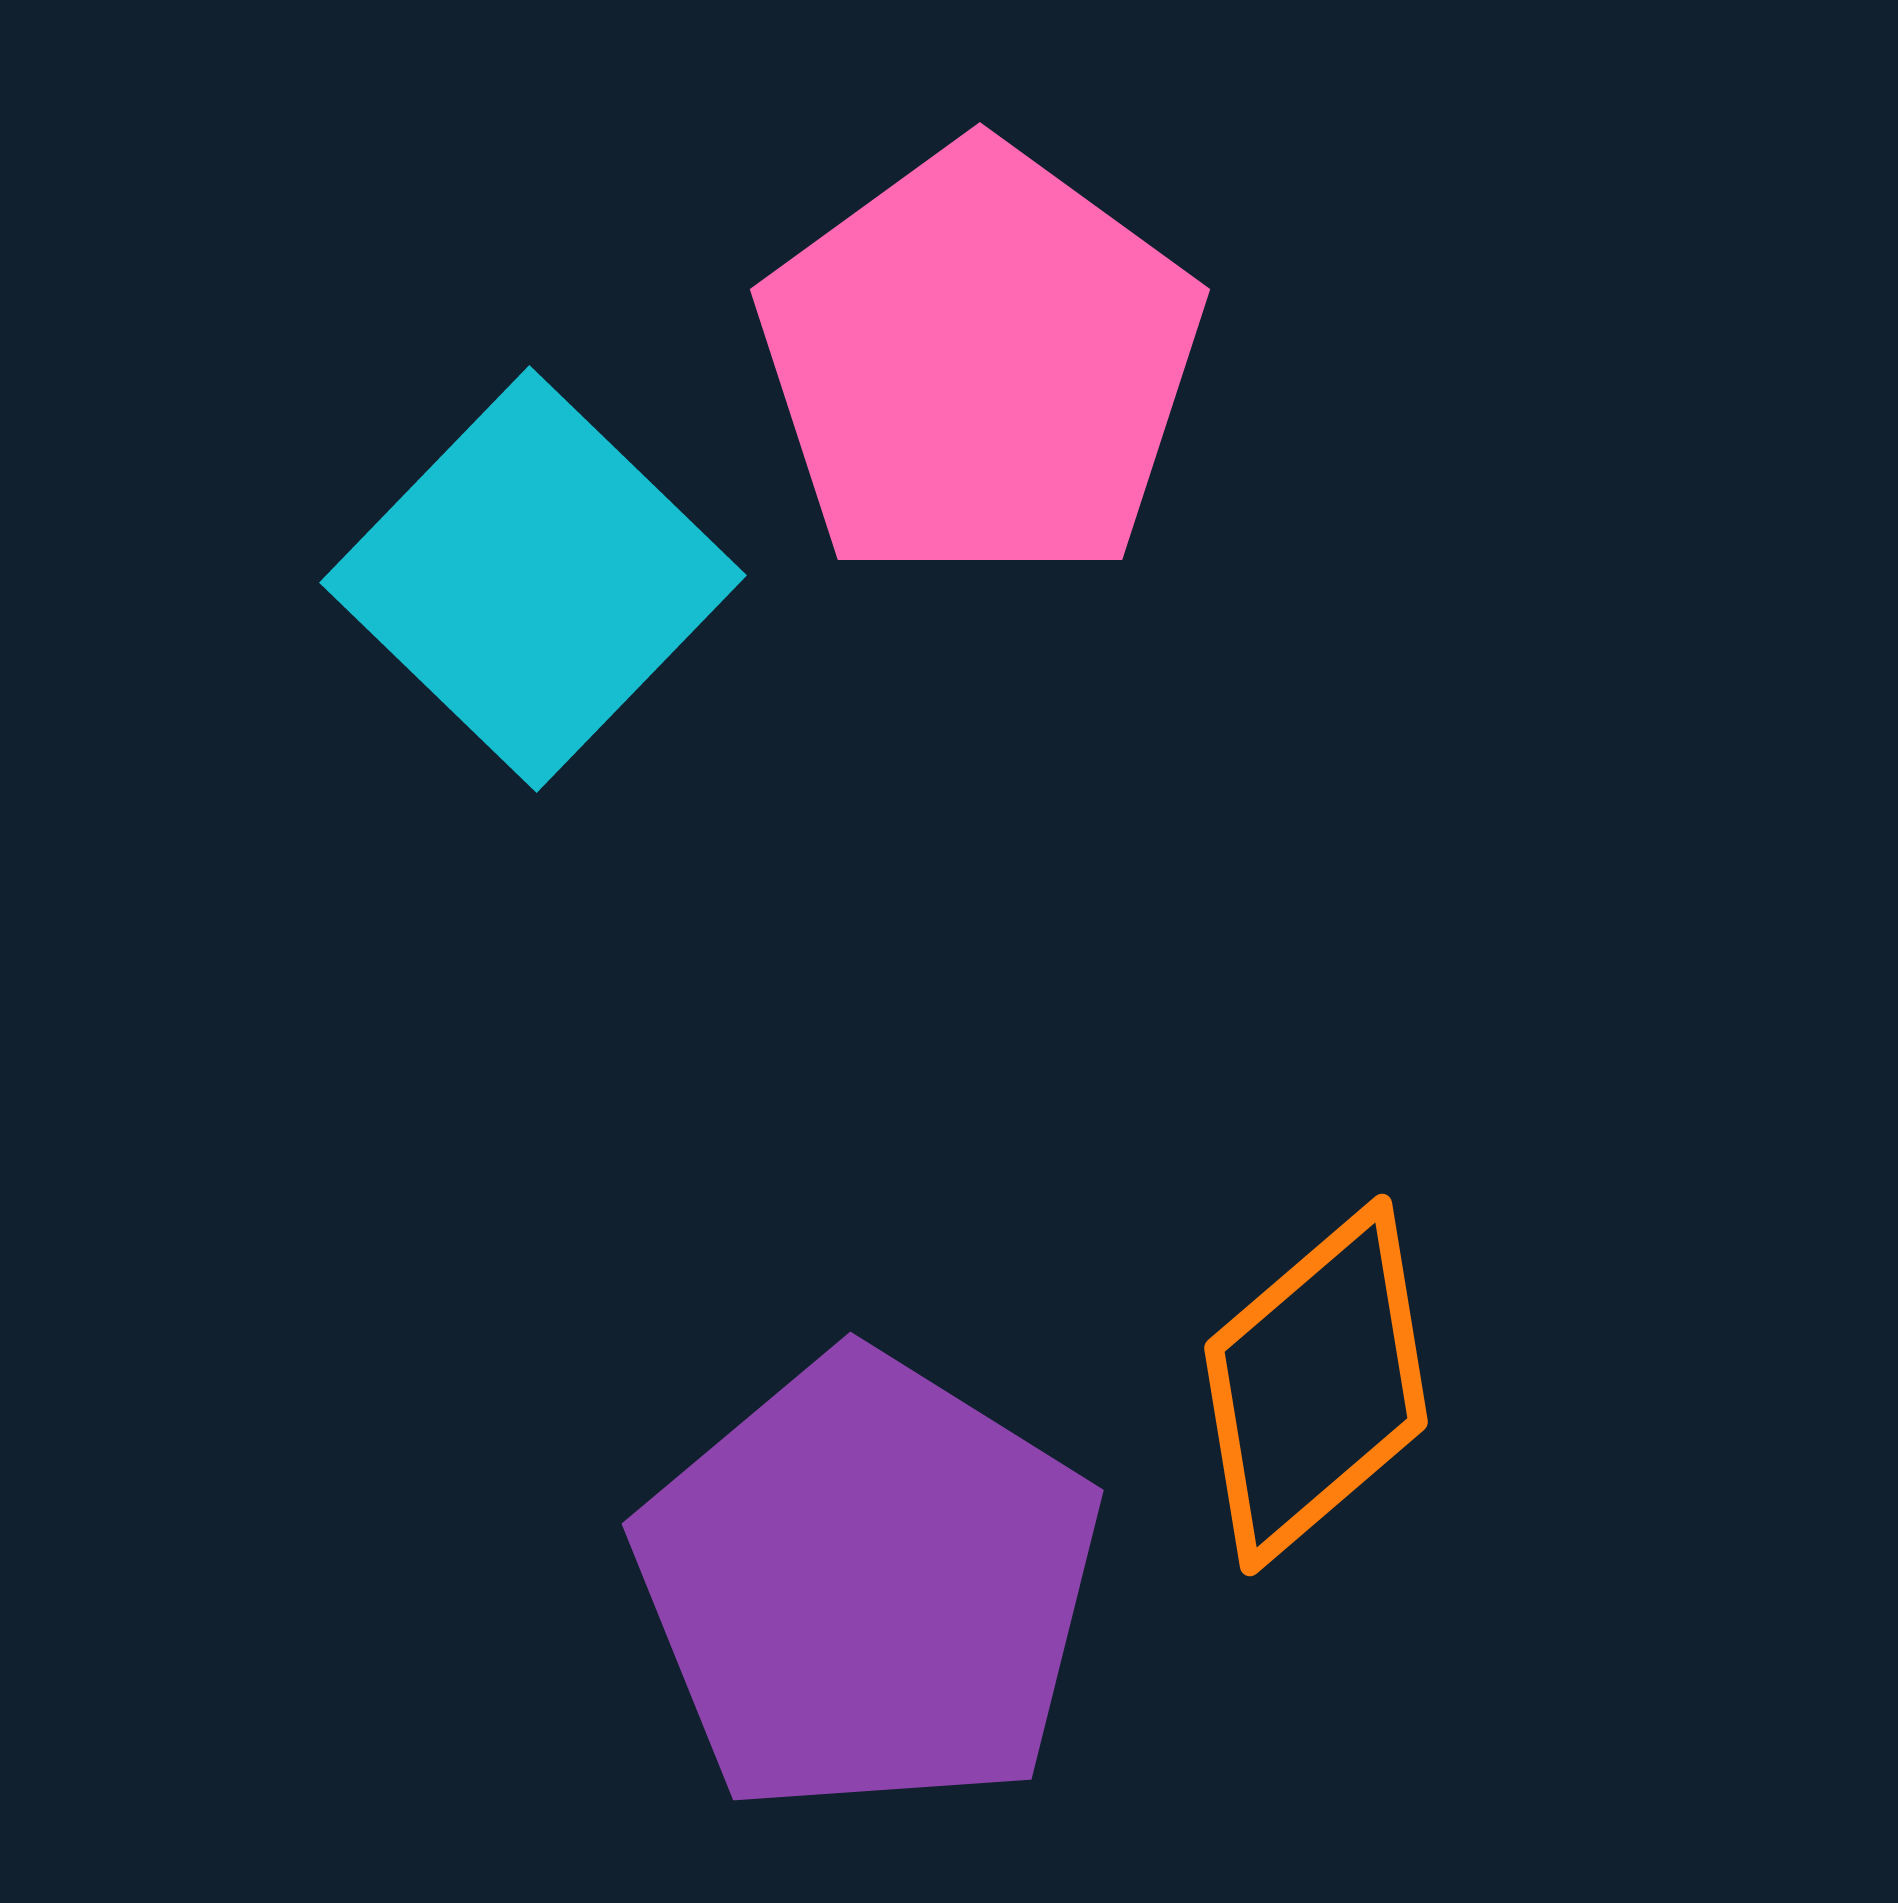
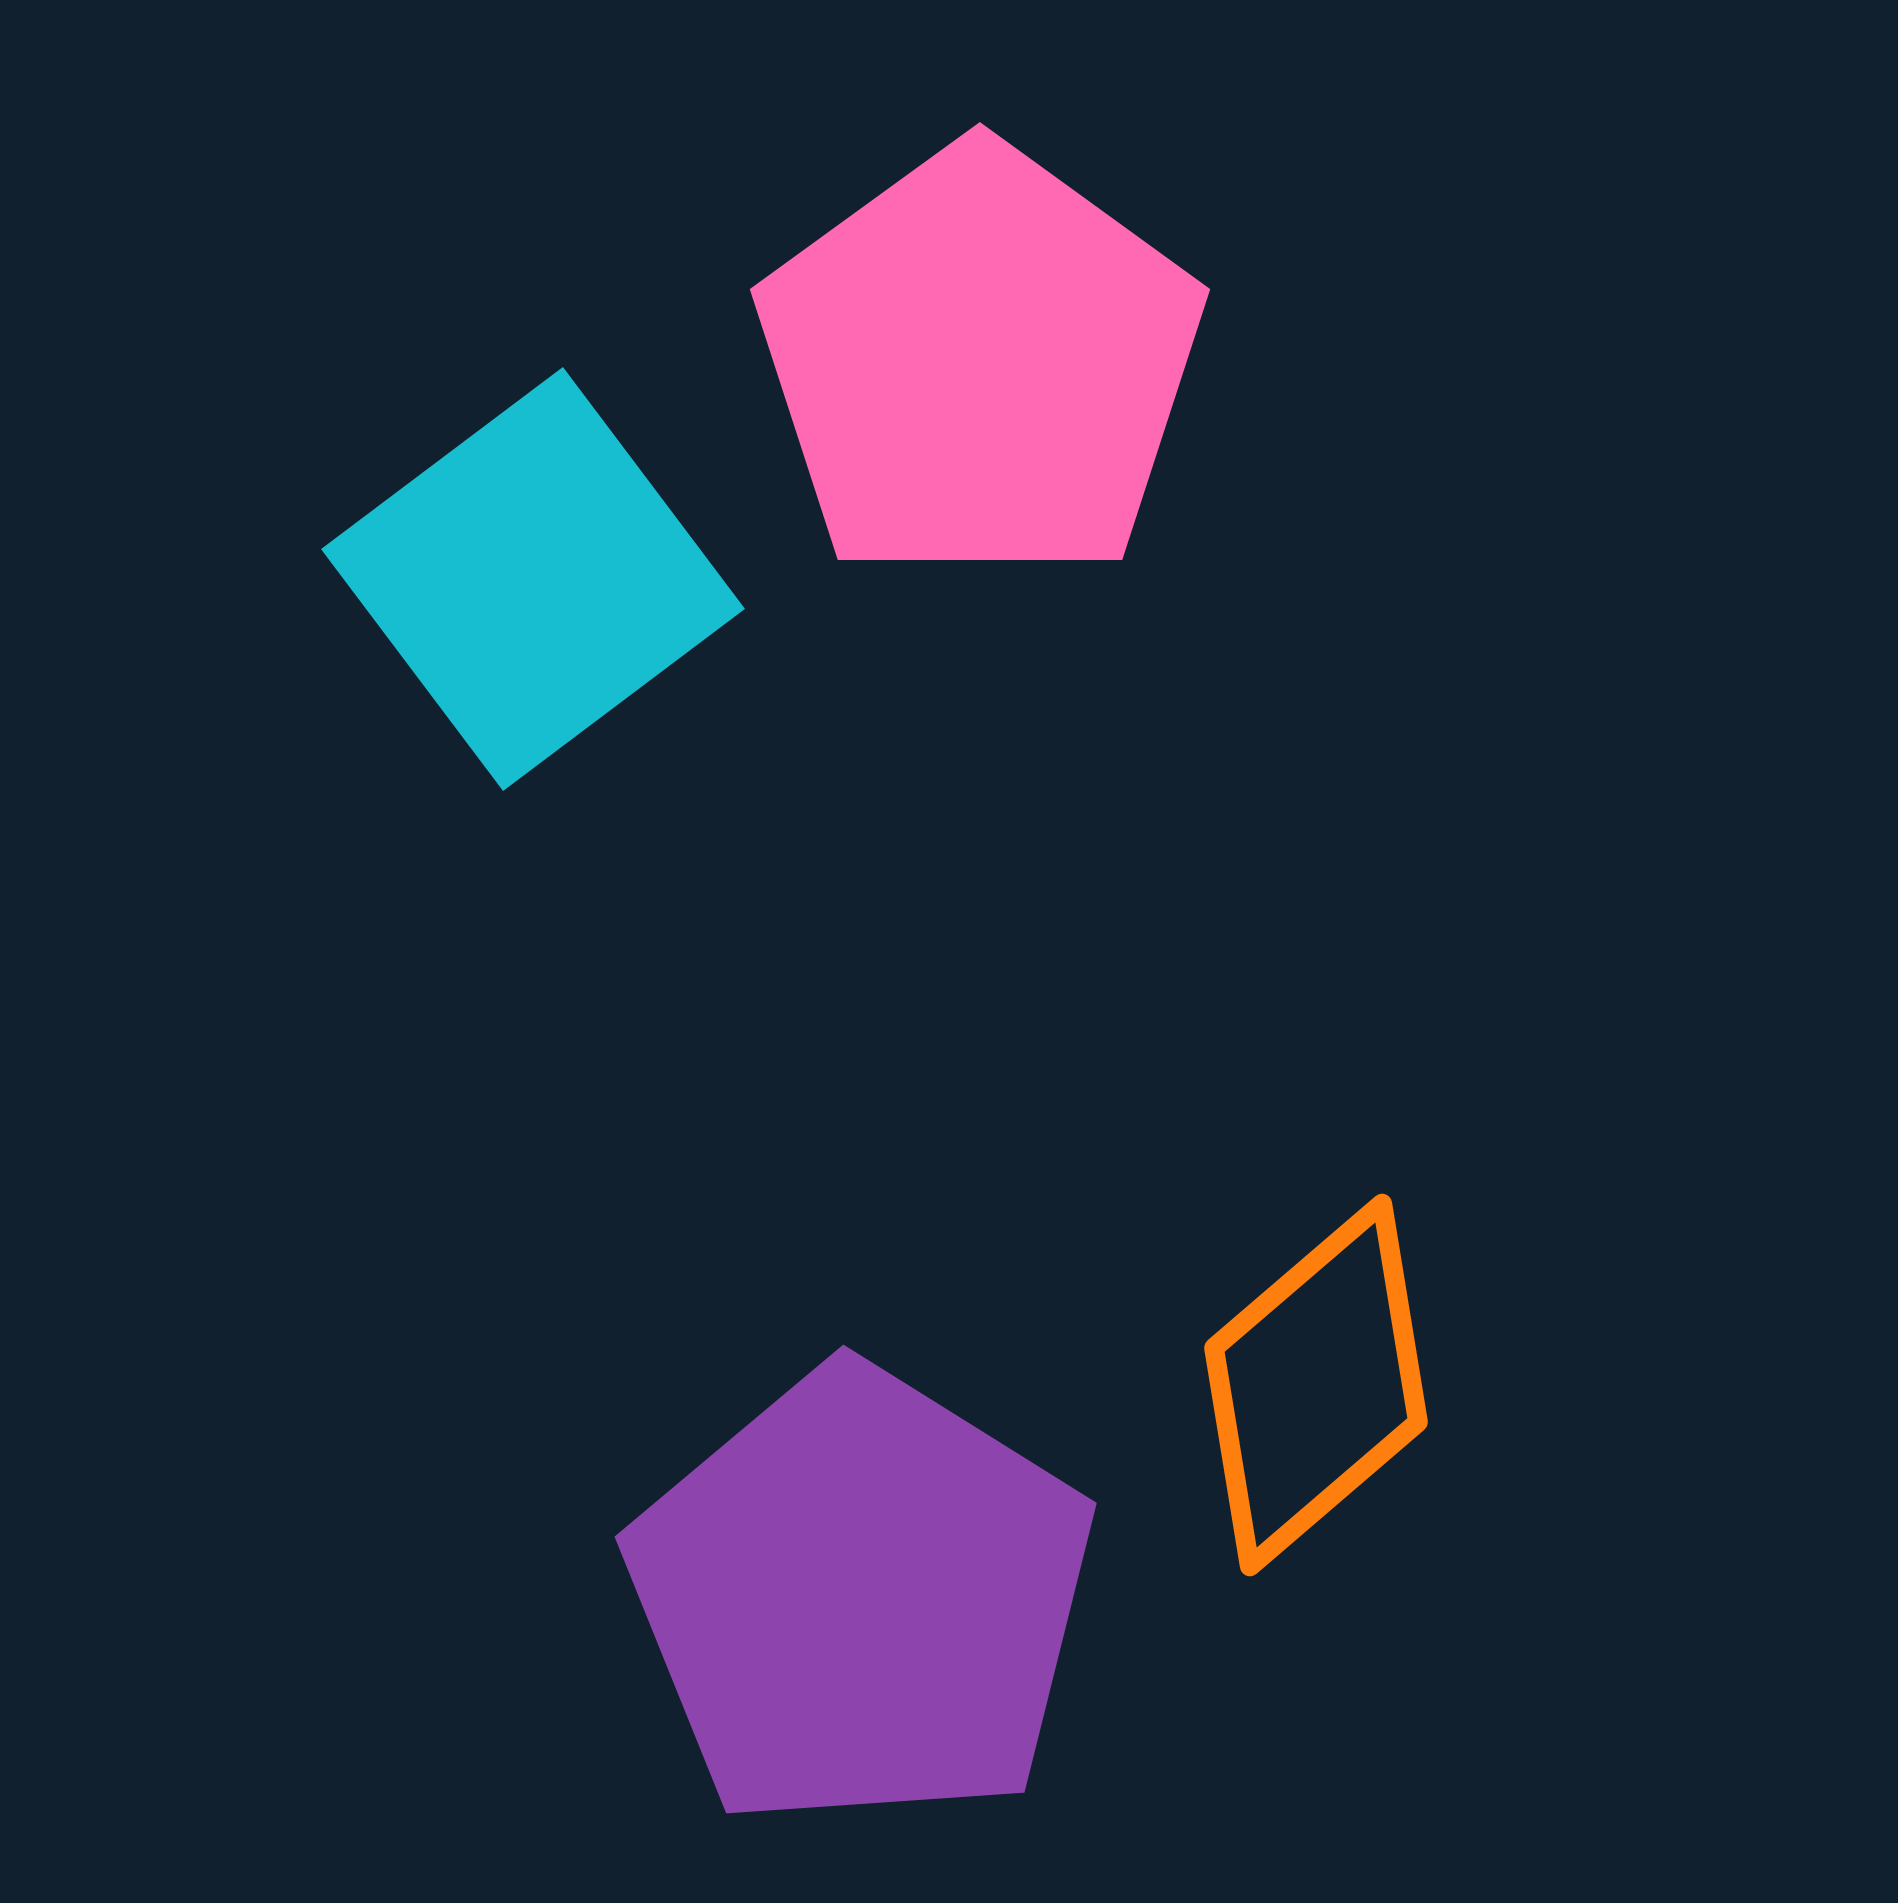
cyan square: rotated 9 degrees clockwise
purple pentagon: moved 7 px left, 13 px down
